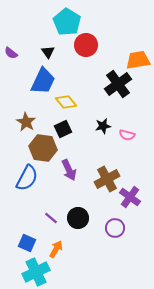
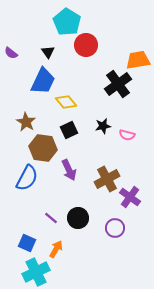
black square: moved 6 px right, 1 px down
